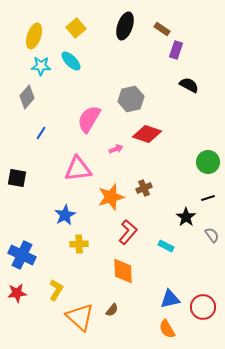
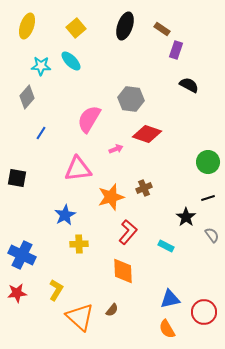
yellow ellipse: moved 7 px left, 10 px up
gray hexagon: rotated 20 degrees clockwise
red circle: moved 1 px right, 5 px down
